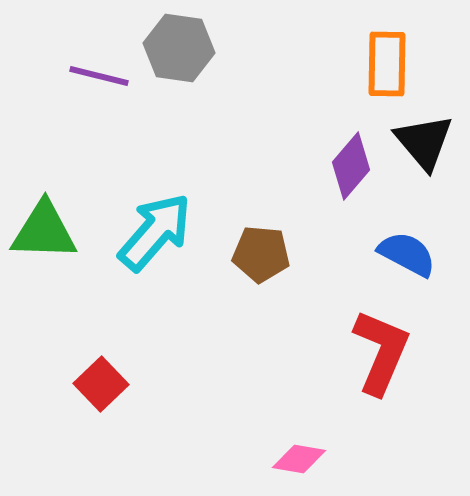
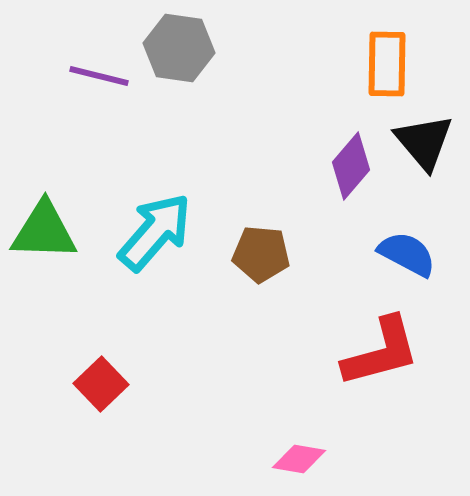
red L-shape: rotated 52 degrees clockwise
